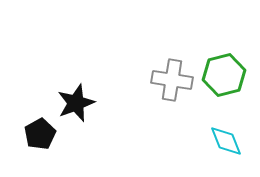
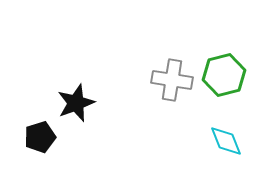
black pentagon: moved 3 px down; rotated 12 degrees clockwise
